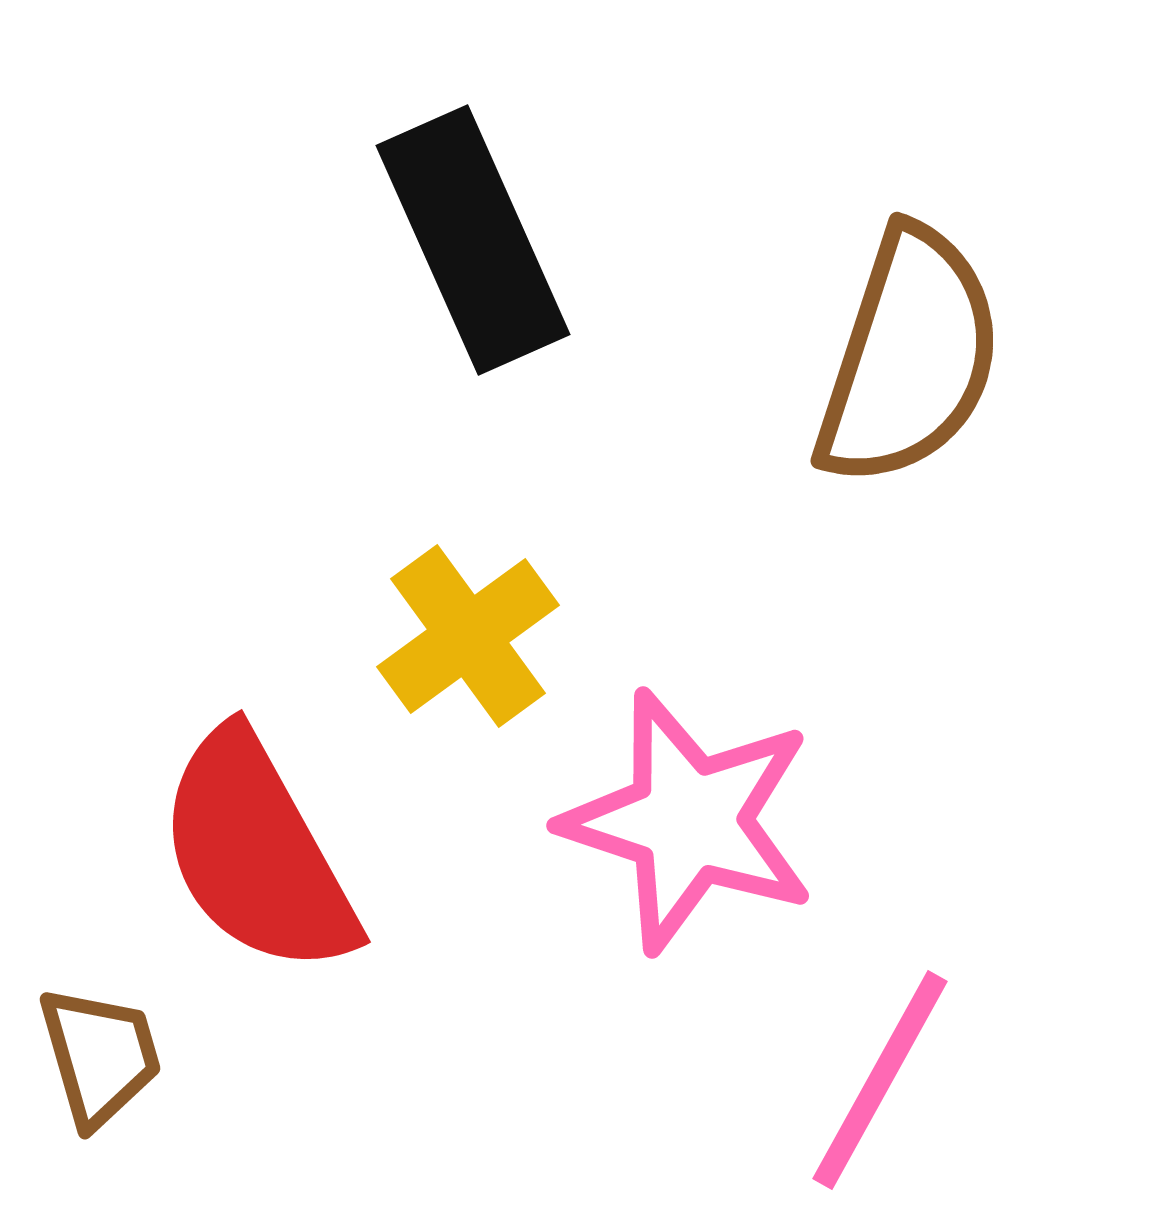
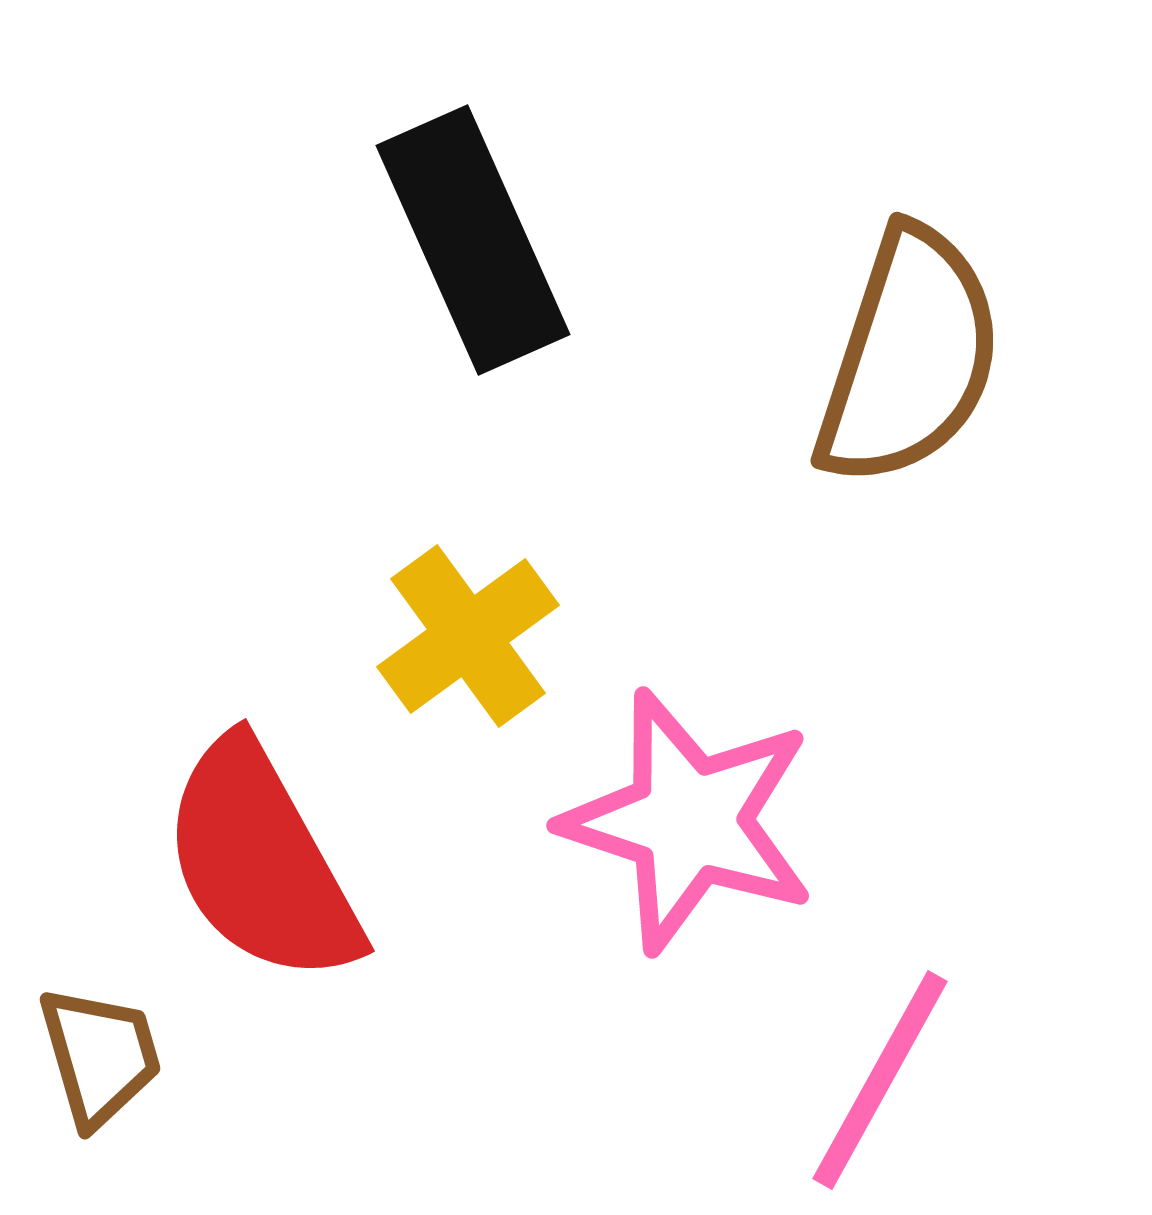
red semicircle: moved 4 px right, 9 px down
